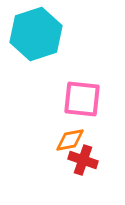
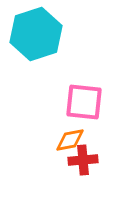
pink square: moved 2 px right, 3 px down
red cross: rotated 24 degrees counterclockwise
